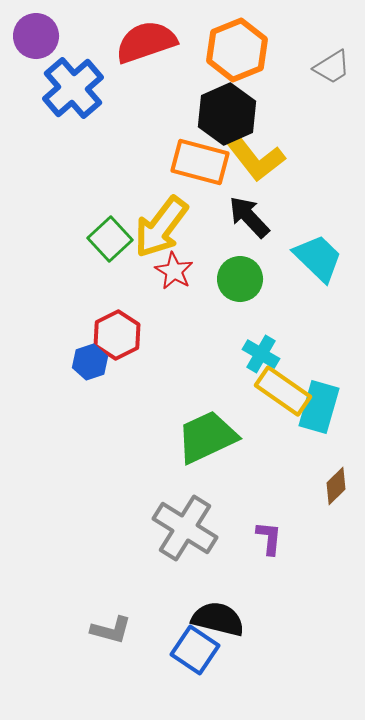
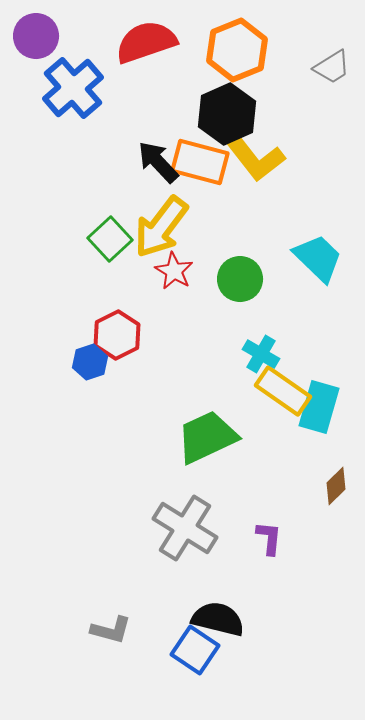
black arrow: moved 91 px left, 55 px up
